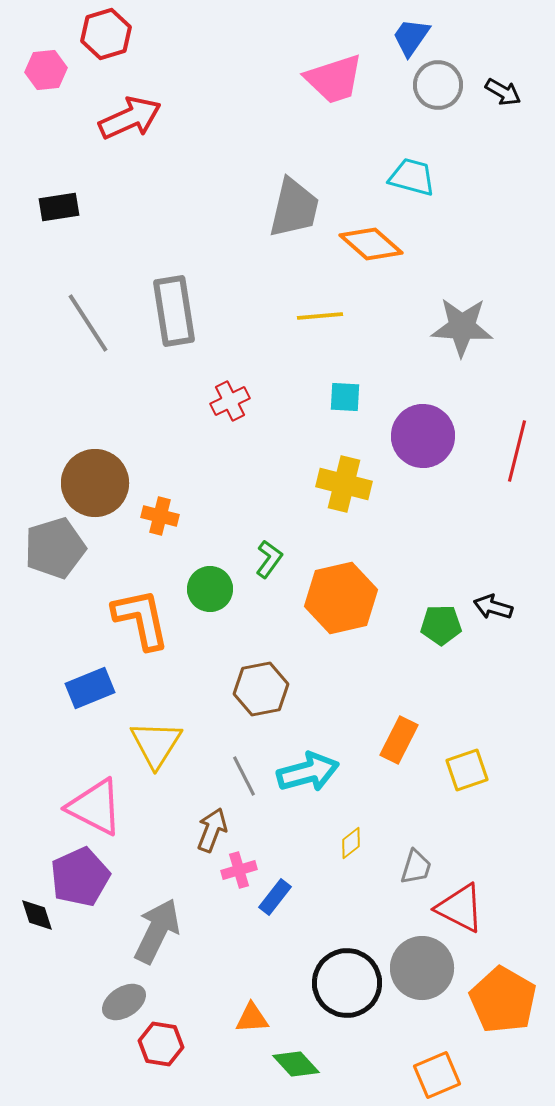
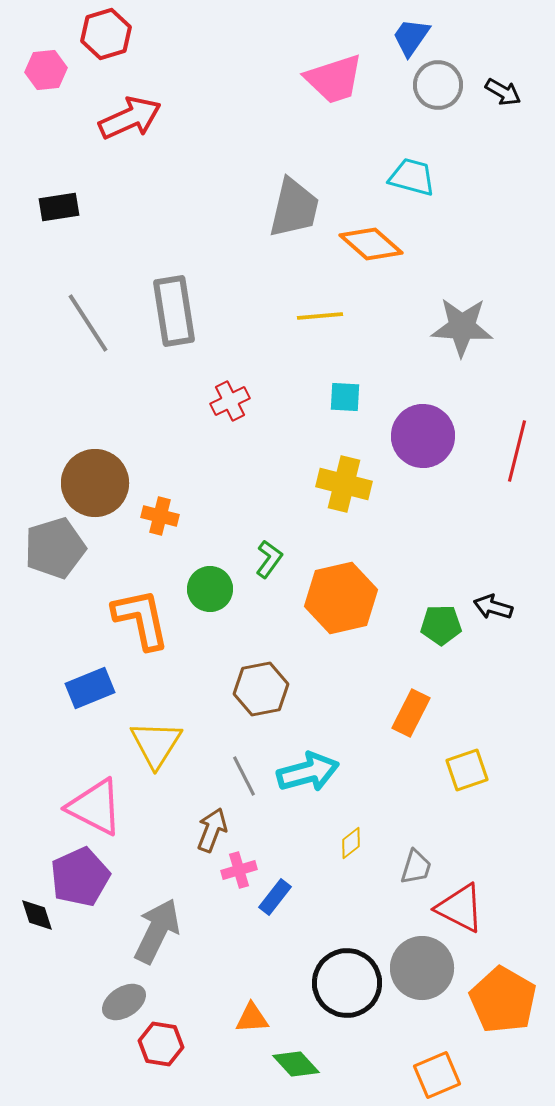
orange rectangle at (399, 740): moved 12 px right, 27 px up
